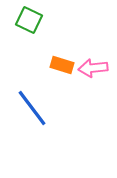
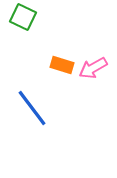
green square: moved 6 px left, 3 px up
pink arrow: rotated 24 degrees counterclockwise
